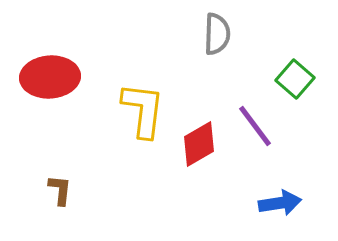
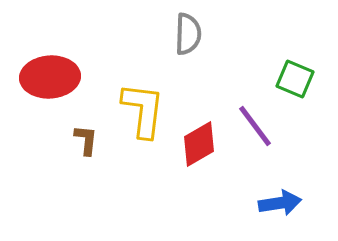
gray semicircle: moved 29 px left
green square: rotated 18 degrees counterclockwise
brown L-shape: moved 26 px right, 50 px up
